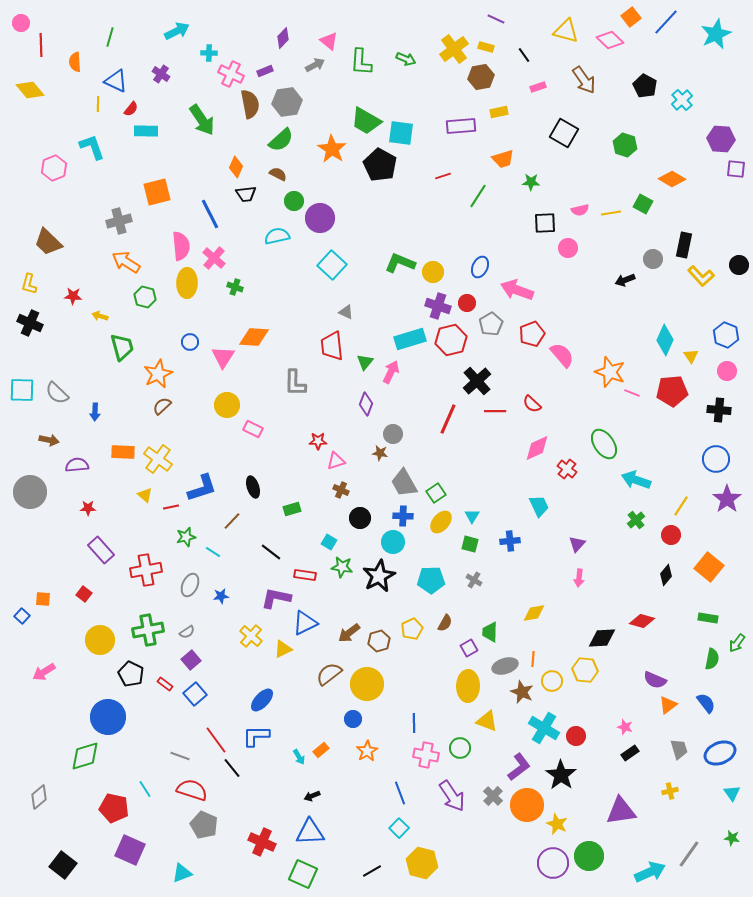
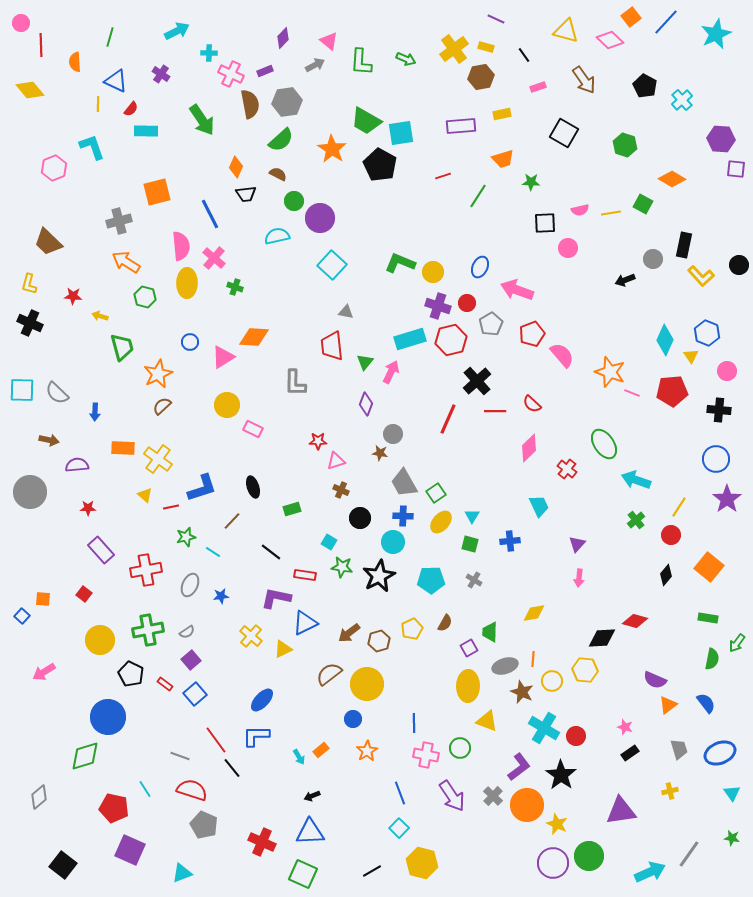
yellow rectangle at (499, 112): moved 3 px right, 2 px down
cyan square at (401, 133): rotated 16 degrees counterclockwise
gray triangle at (346, 312): rotated 14 degrees counterclockwise
blue hexagon at (726, 335): moved 19 px left, 2 px up
pink triangle at (223, 357): rotated 25 degrees clockwise
pink diamond at (537, 448): moved 8 px left; rotated 20 degrees counterclockwise
orange rectangle at (123, 452): moved 4 px up
yellow line at (681, 506): moved 2 px left, 1 px down
red diamond at (642, 621): moved 7 px left
